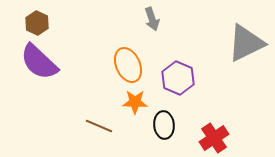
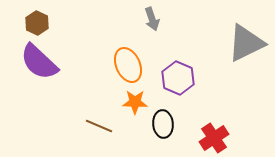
black ellipse: moved 1 px left, 1 px up
